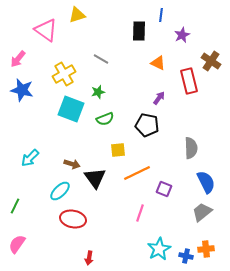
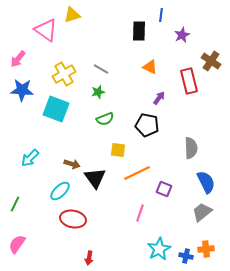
yellow triangle: moved 5 px left
gray line: moved 10 px down
orange triangle: moved 8 px left, 4 px down
blue star: rotated 10 degrees counterclockwise
cyan square: moved 15 px left
yellow square: rotated 14 degrees clockwise
green line: moved 2 px up
